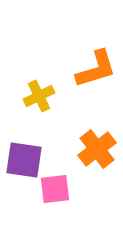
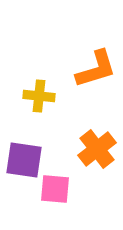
yellow cross: rotated 32 degrees clockwise
pink square: rotated 12 degrees clockwise
